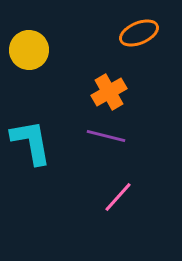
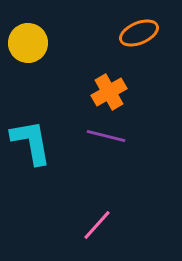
yellow circle: moved 1 px left, 7 px up
pink line: moved 21 px left, 28 px down
